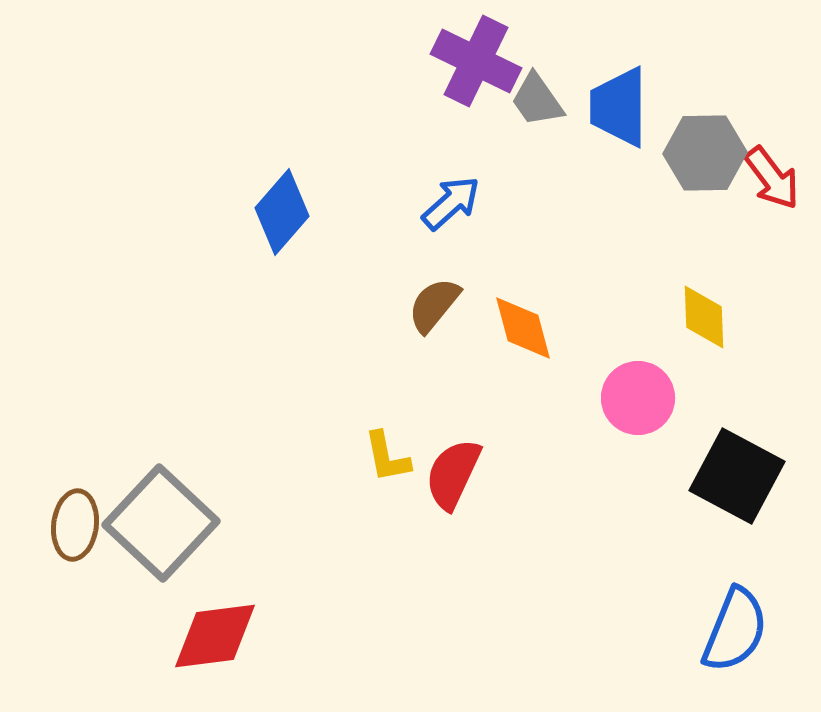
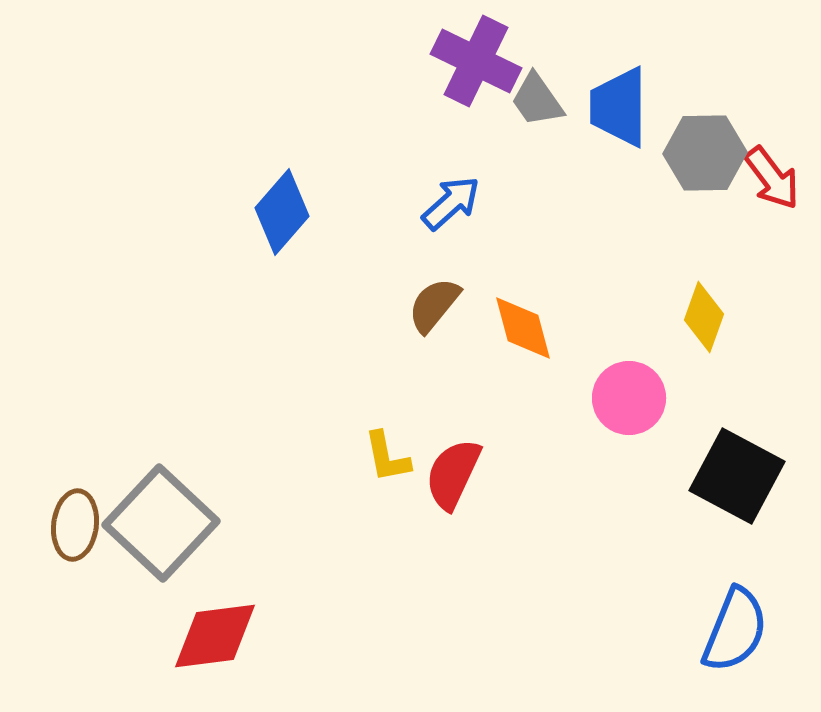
yellow diamond: rotated 22 degrees clockwise
pink circle: moved 9 px left
